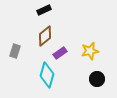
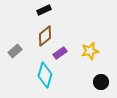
gray rectangle: rotated 32 degrees clockwise
cyan diamond: moved 2 px left
black circle: moved 4 px right, 3 px down
